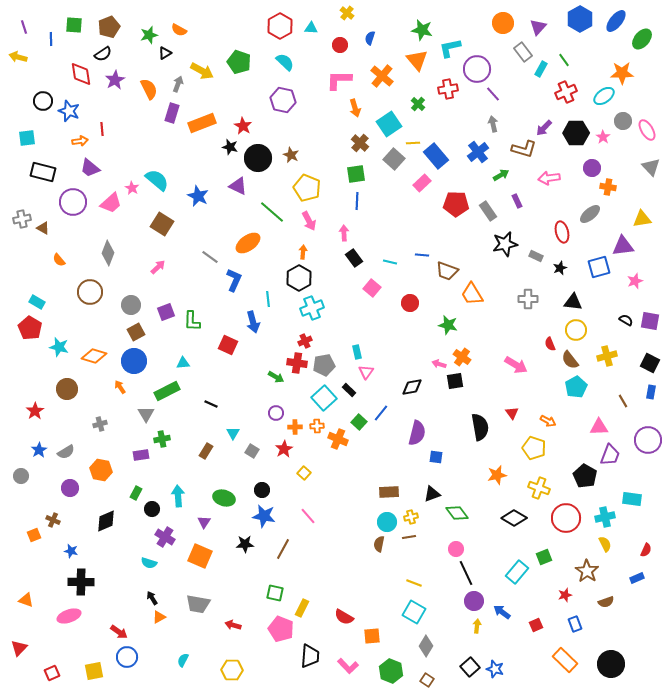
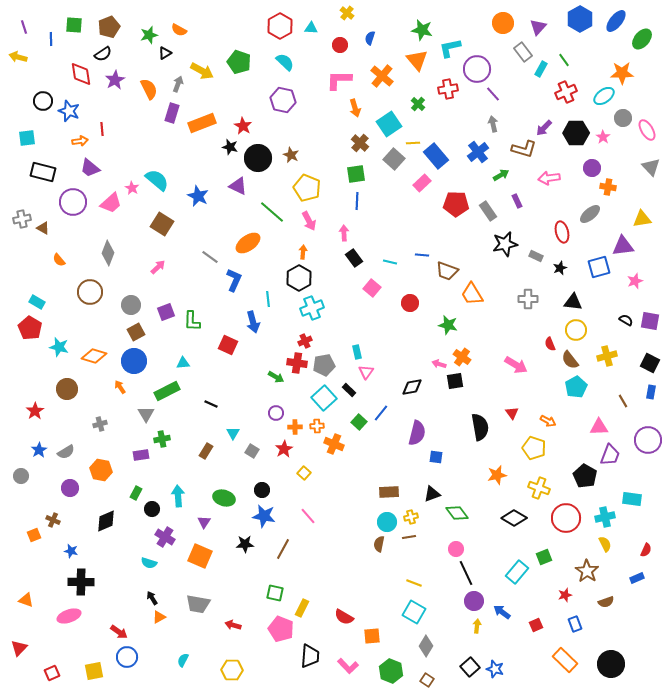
gray circle at (623, 121): moved 3 px up
orange cross at (338, 439): moved 4 px left, 5 px down
